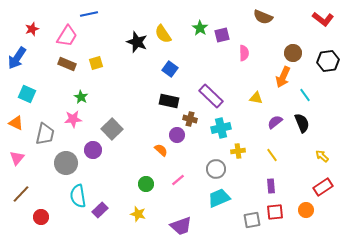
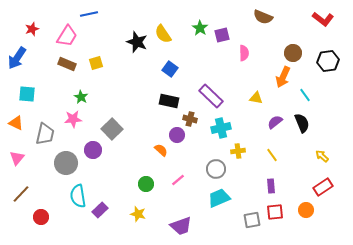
cyan square at (27, 94): rotated 18 degrees counterclockwise
